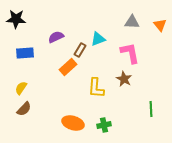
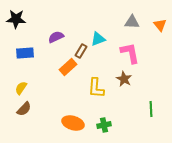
brown rectangle: moved 1 px right, 1 px down
